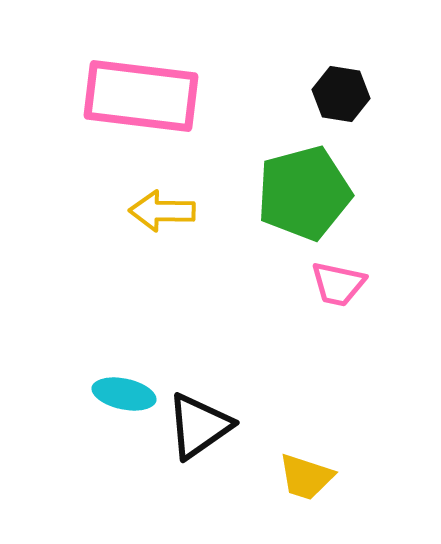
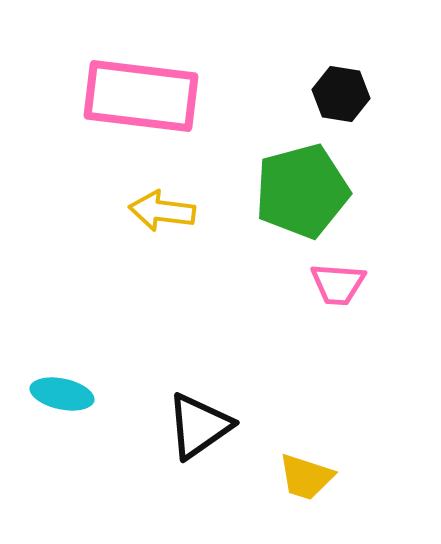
green pentagon: moved 2 px left, 2 px up
yellow arrow: rotated 6 degrees clockwise
pink trapezoid: rotated 8 degrees counterclockwise
cyan ellipse: moved 62 px left
